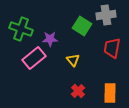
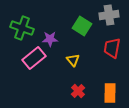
gray cross: moved 3 px right
green cross: moved 1 px right, 1 px up
